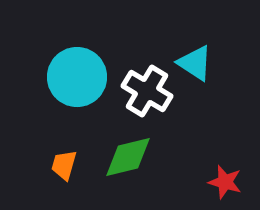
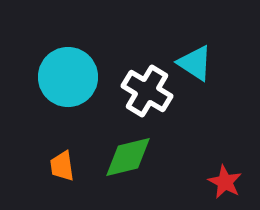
cyan circle: moved 9 px left
orange trapezoid: moved 2 px left, 1 px down; rotated 24 degrees counterclockwise
red star: rotated 12 degrees clockwise
